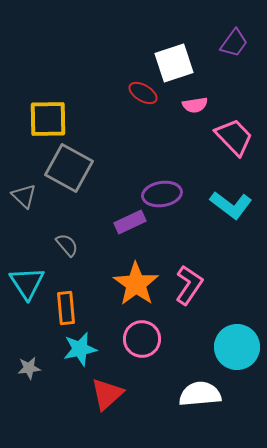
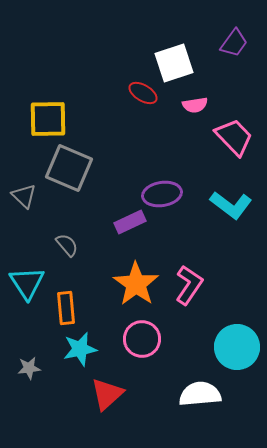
gray square: rotated 6 degrees counterclockwise
